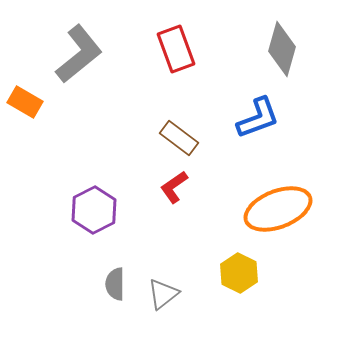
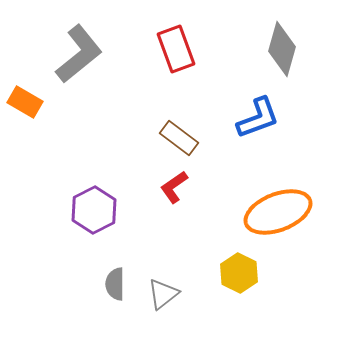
orange ellipse: moved 3 px down
